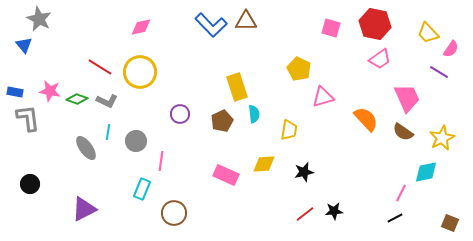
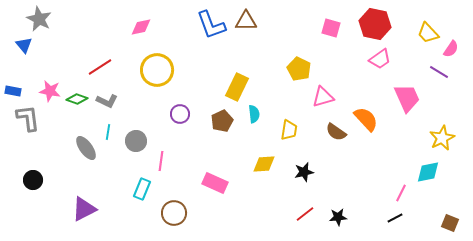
blue L-shape at (211, 25): rotated 24 degrees clockwise
red line at (100, 67): rotated 65 degrees counterclockwise
yellow circle at (140, 72): moved 17 px right, 2 px up
yellow rectangle at (237, 87): rotated 44 degrees clockwise
blue rectangle at (15, 92): moved 2 px left, 1 px up
brown semicircle at (403, 132): moved 67 px left
cyan diamond at (426, 172): moved 2 px right
pink rectangle at (226, 175): moved 11 px left, 8 px down
black circle at (30, 184): moved 3 px right, 4 px up
black star at (334, 211): moved 4 px right, 6 px down
